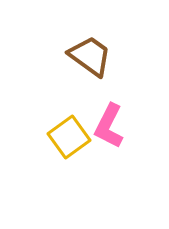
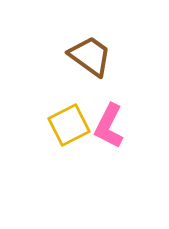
yellow square: moved 12 px up; rotated 9 degrees clockwise
